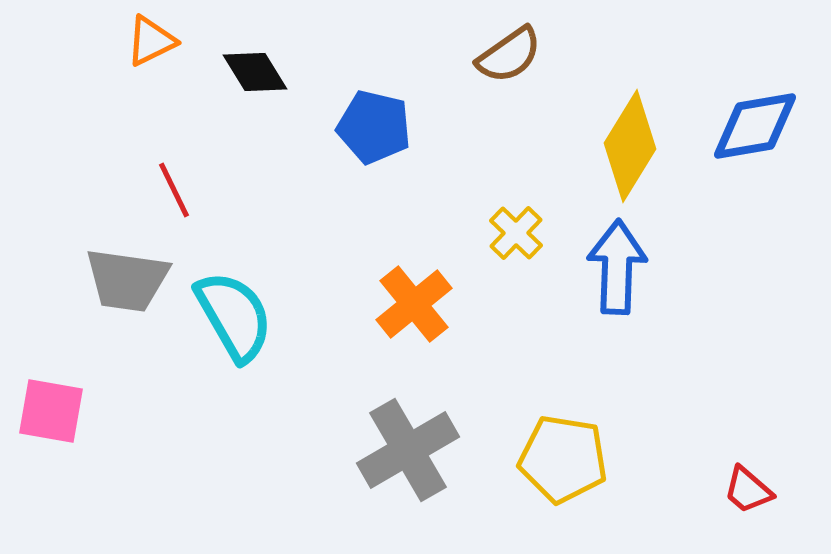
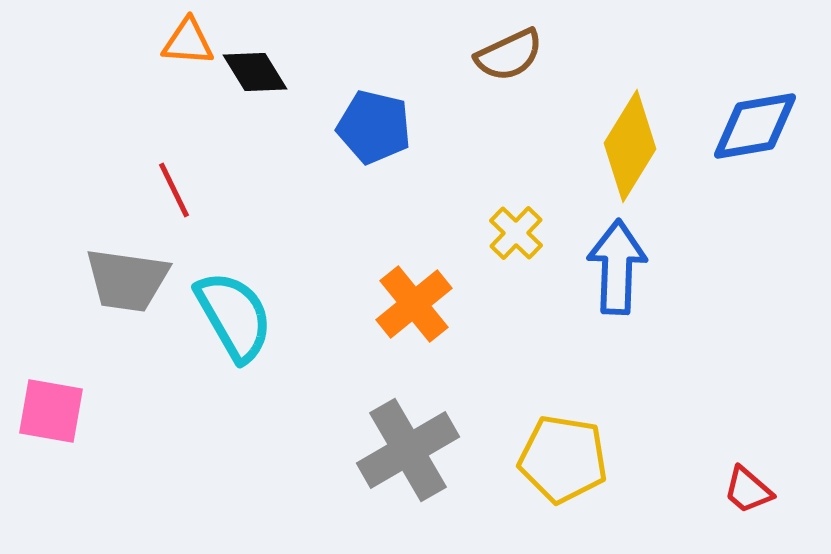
orange triangle: moved 37 px right, 1 px down; rotated 30 degrees clockwise
brown semicircle: rotated 10 degrees clockwise
